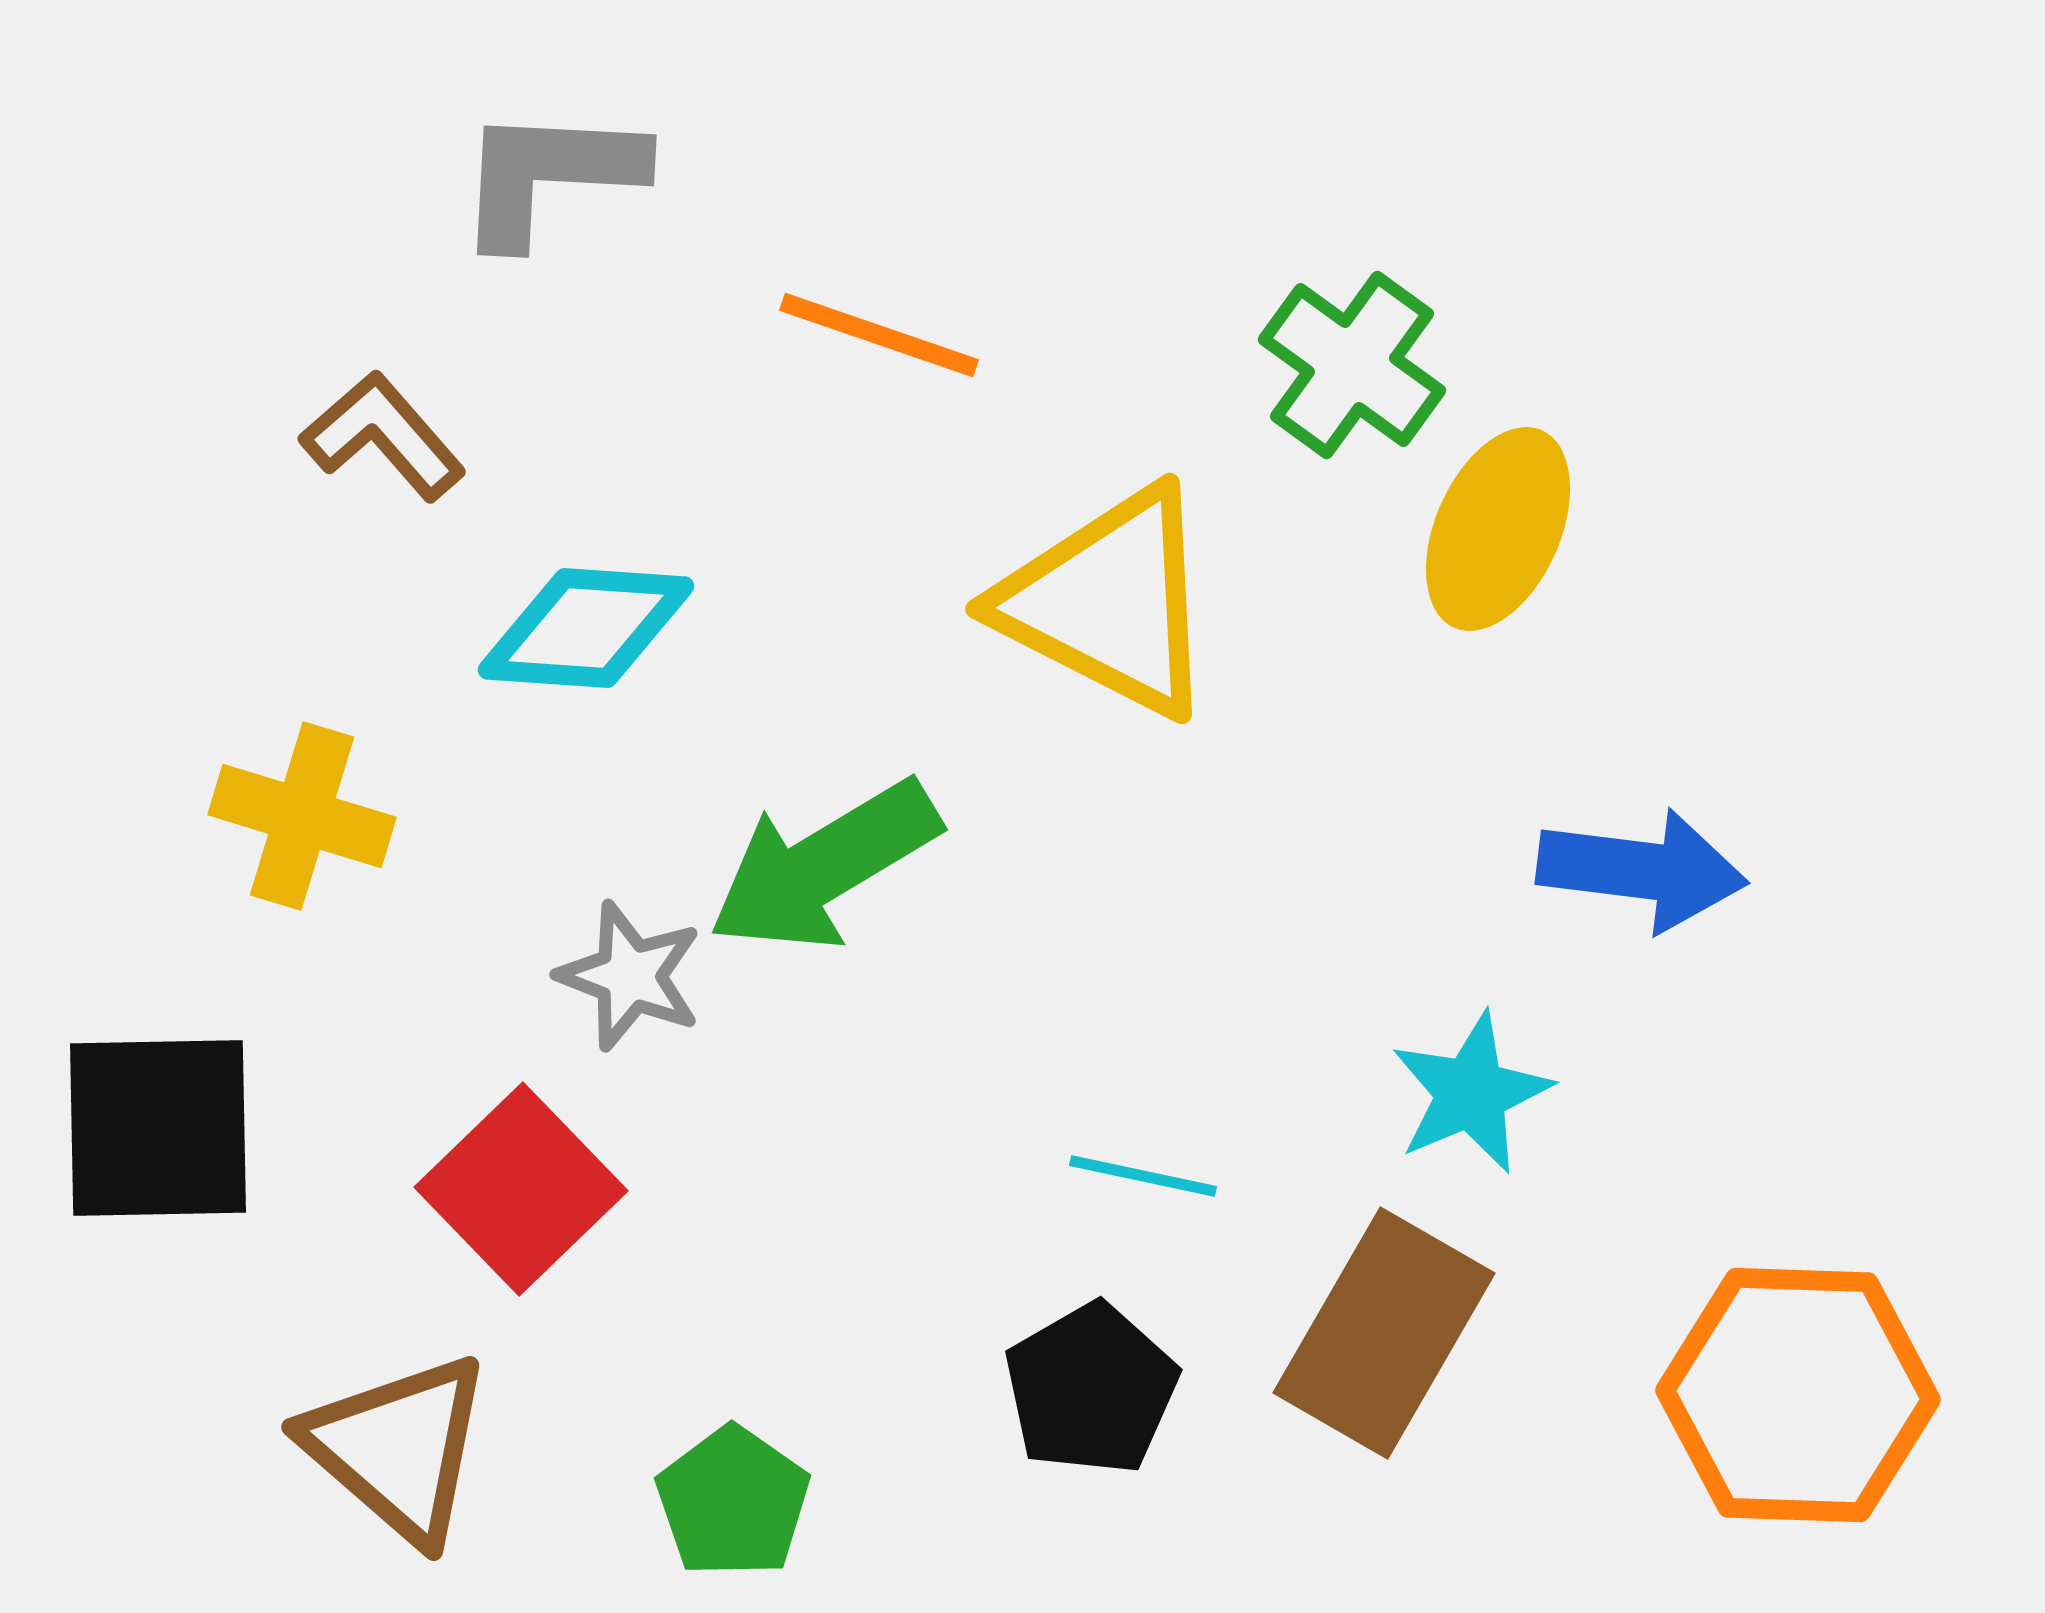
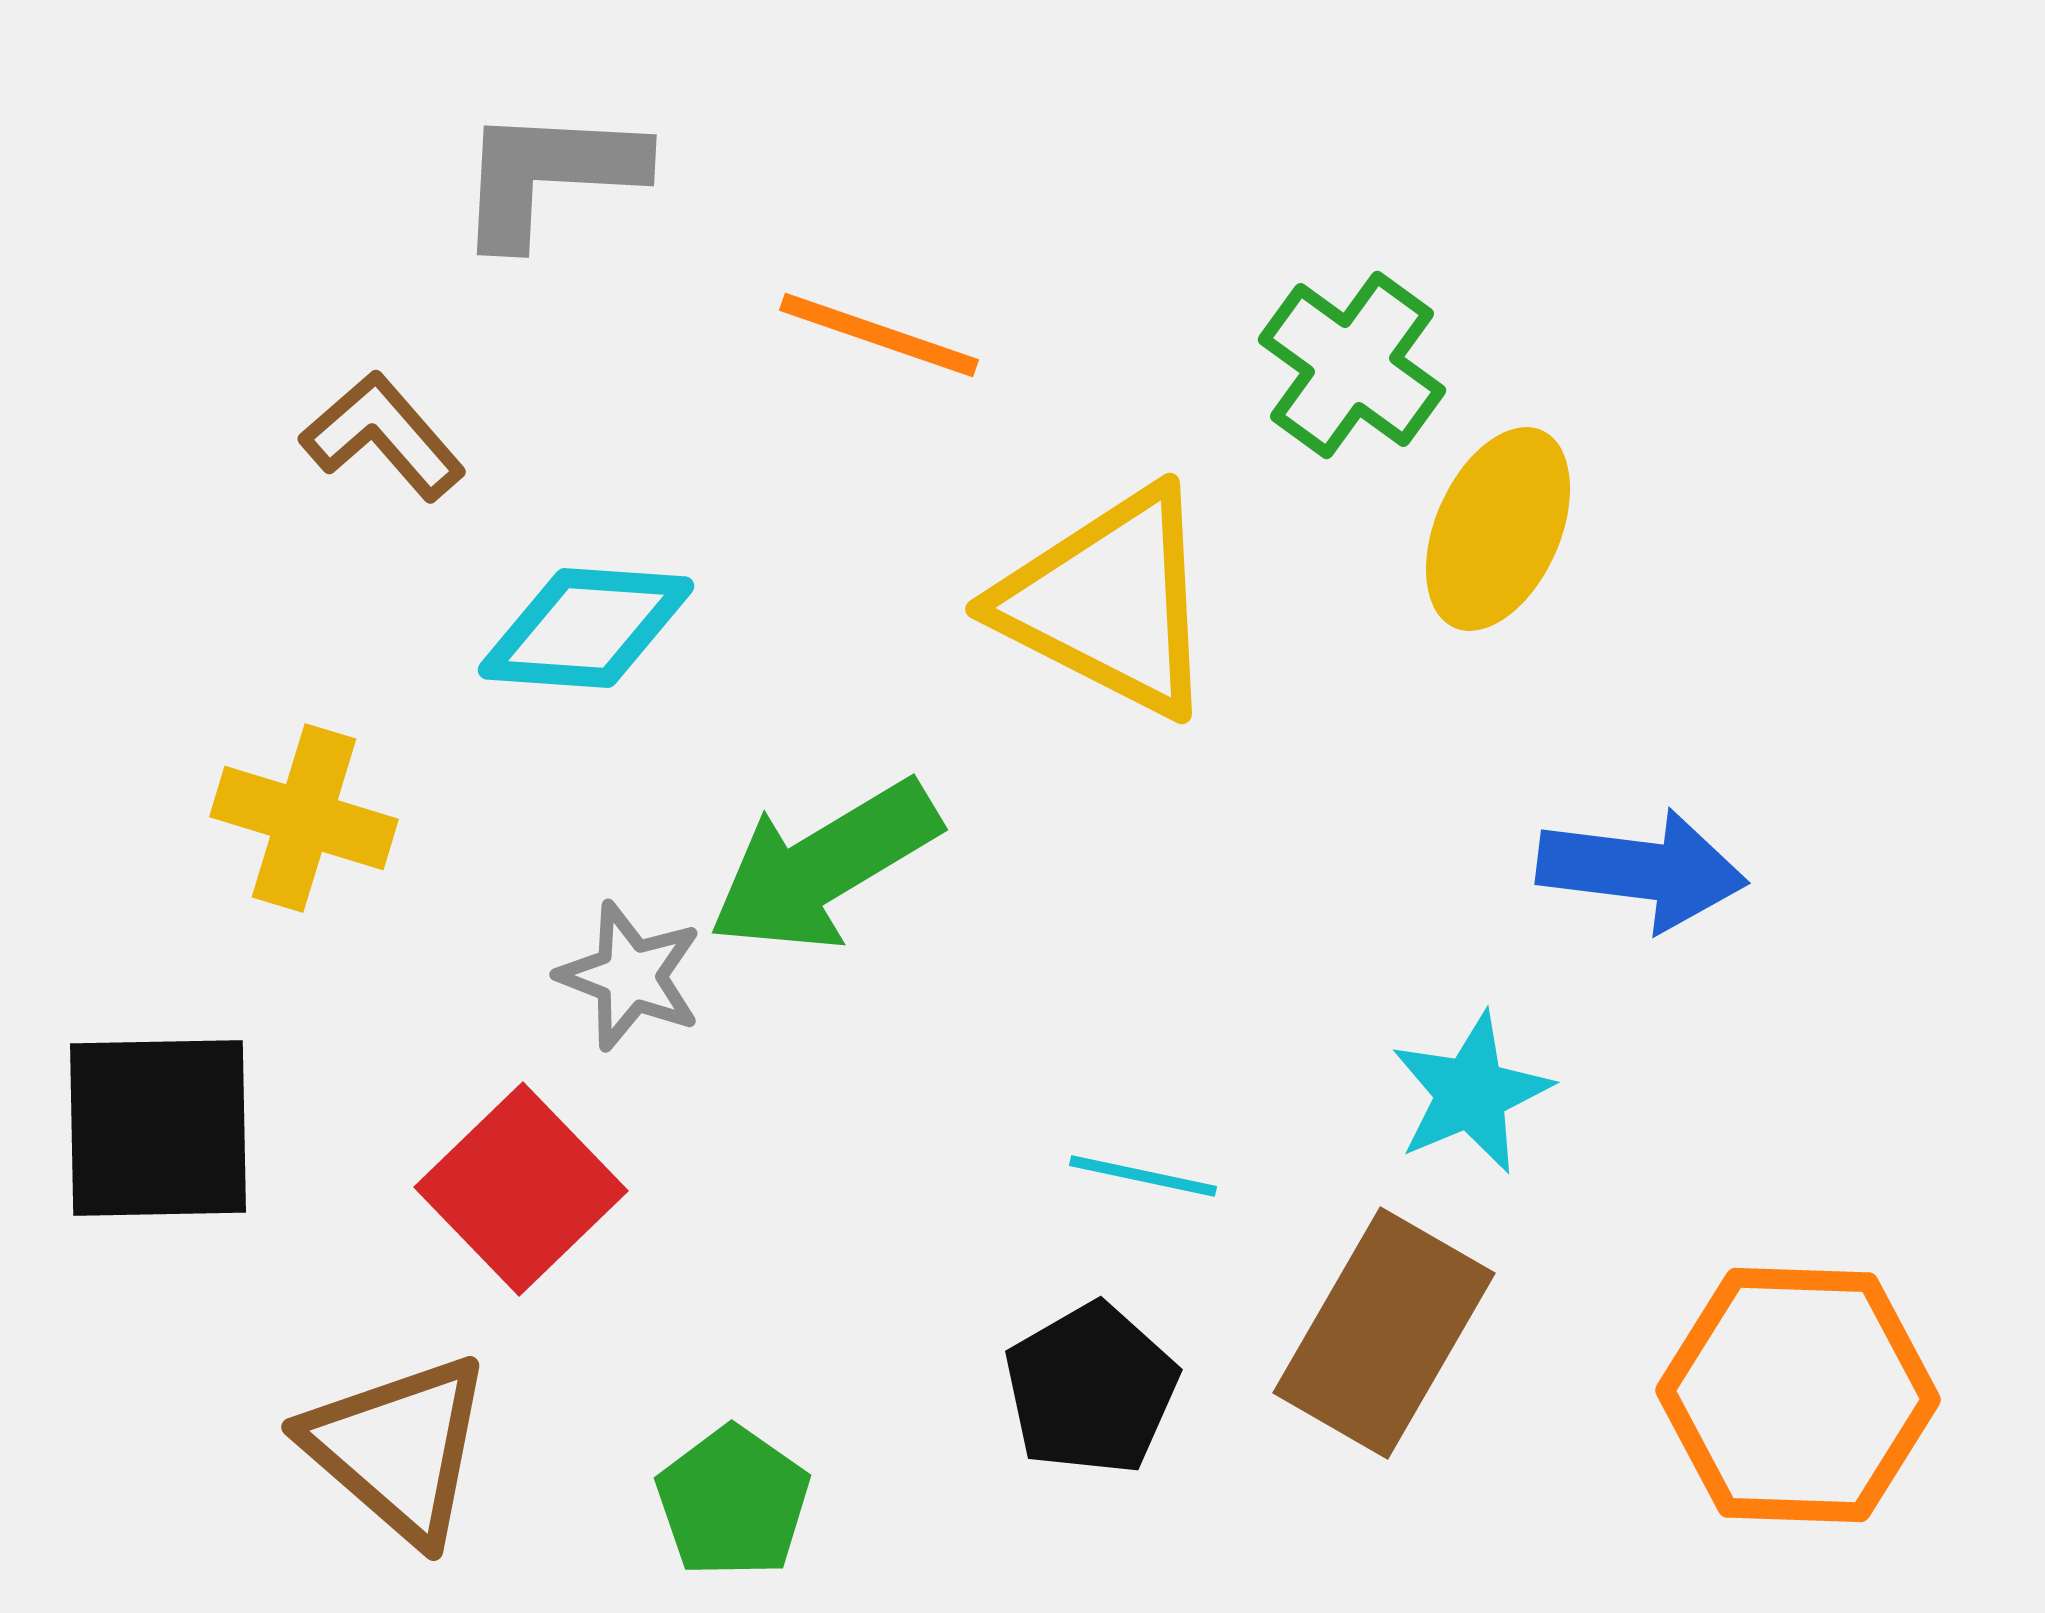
yellow cross: moved 2 px right, 2 px down
